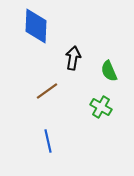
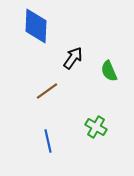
black arrow: rotated 25 degrees clockwise
green cross: moved 5 px left, 20 px down
